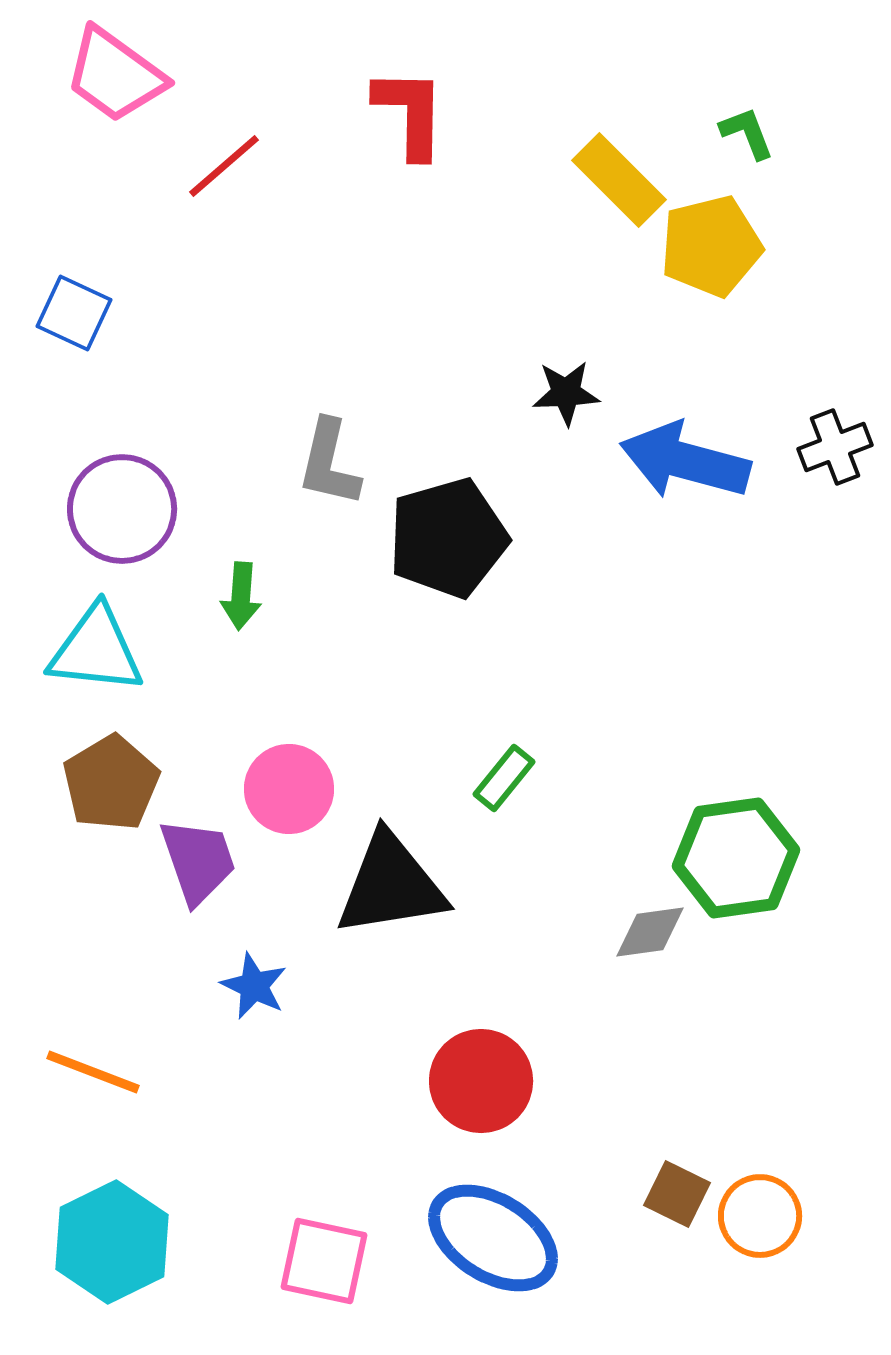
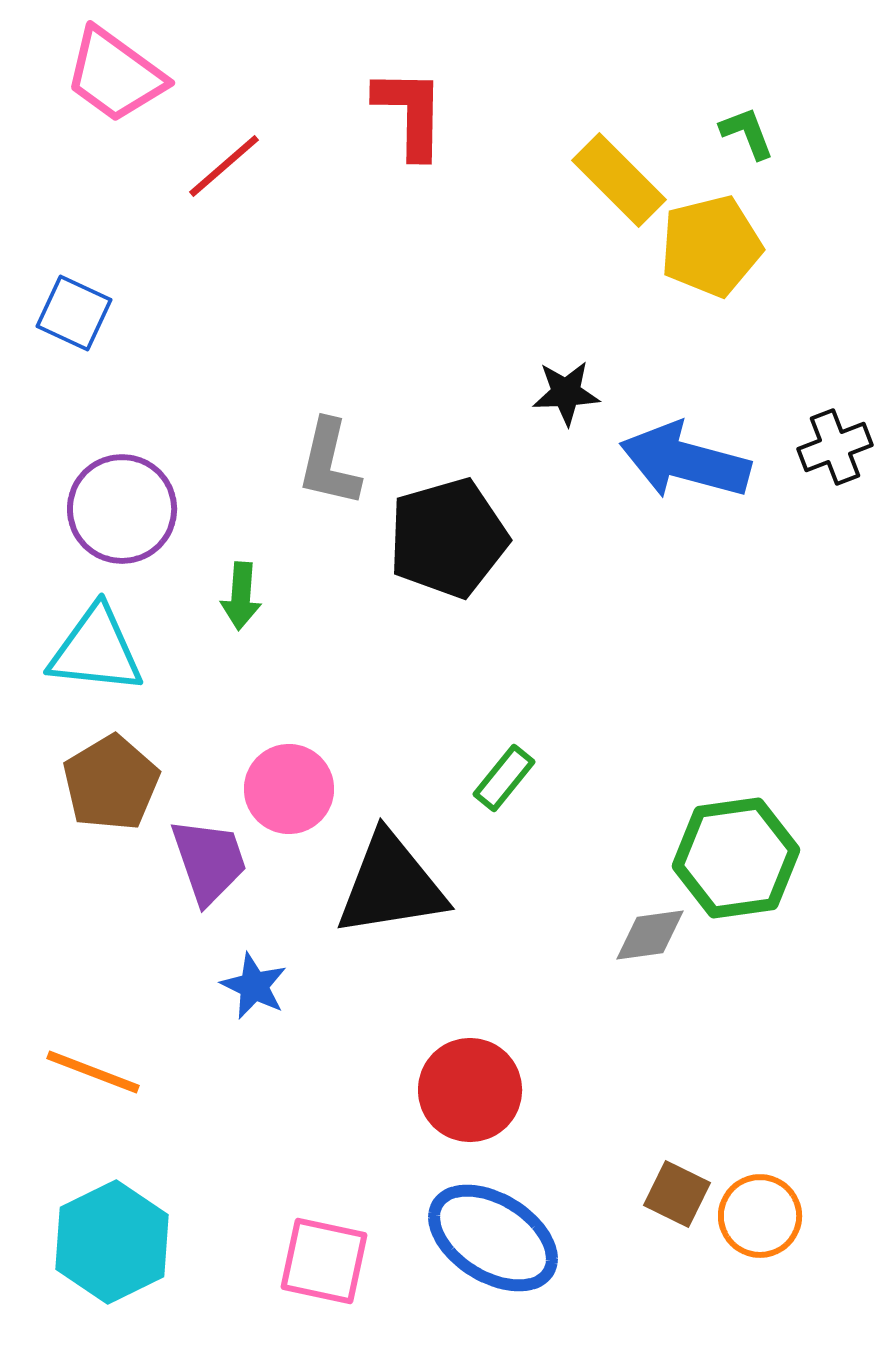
purple trapezoid: moved 11 px right
gray diamond: moved 3 px down
red circle: moved 11 px left, 9 px down
